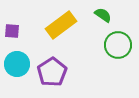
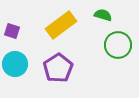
green semicircle: rotated 18 degrees counterclockwise
purple square: rotated 14 degrees clockwise
cyan circle: moved 2 px left
purple pentagon: moved 6 px right, 4 px up
